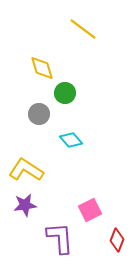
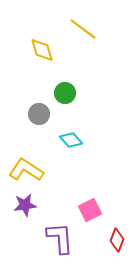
yellow diamond: moved 18 px up
